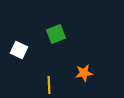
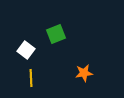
white square: moved 7 px right; rotated 12 degrees clockwise
yellow line: moved 18 px left, 7 px up
